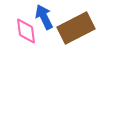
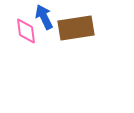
brown rectangle: rotated 18 degrees clockwise
